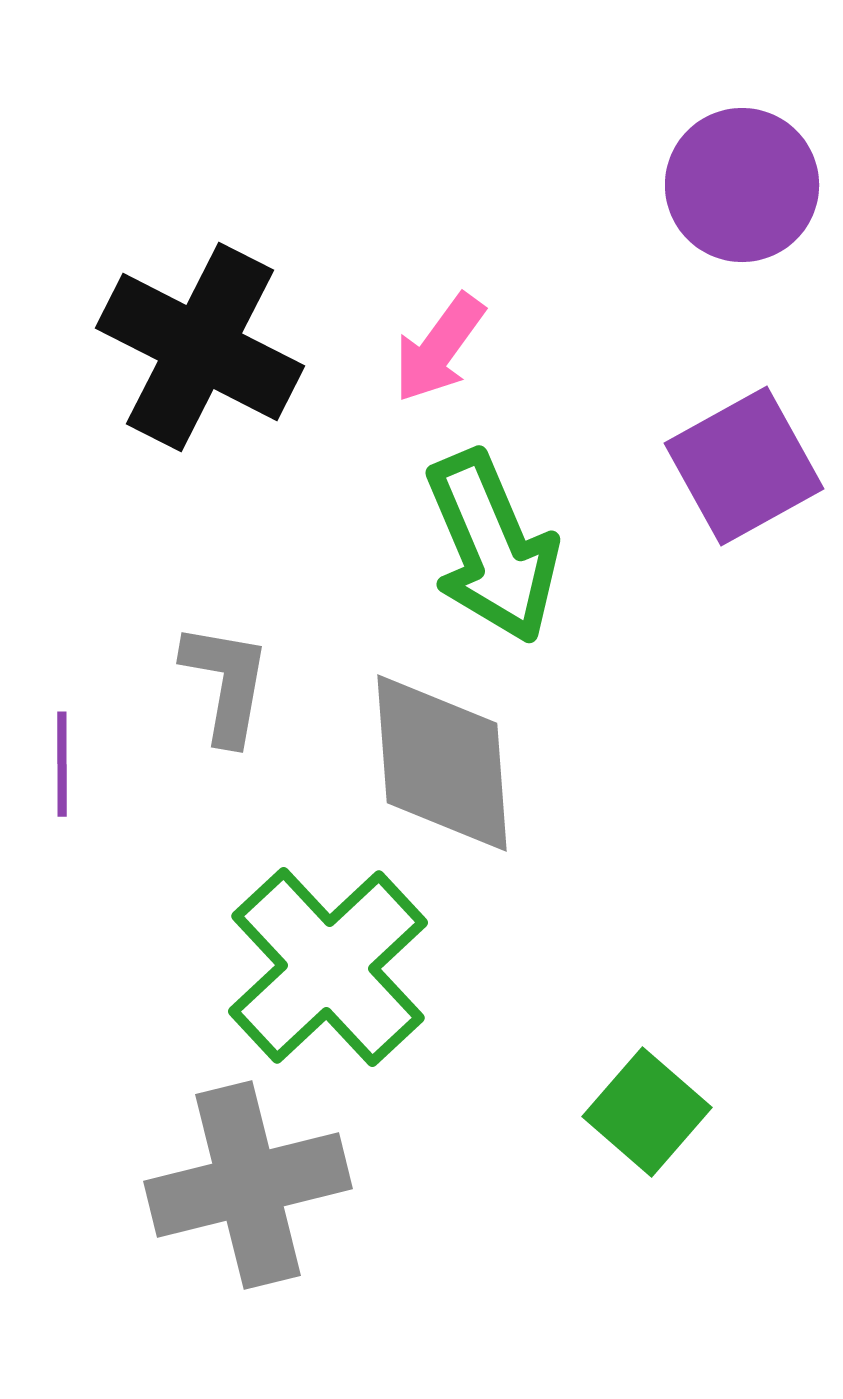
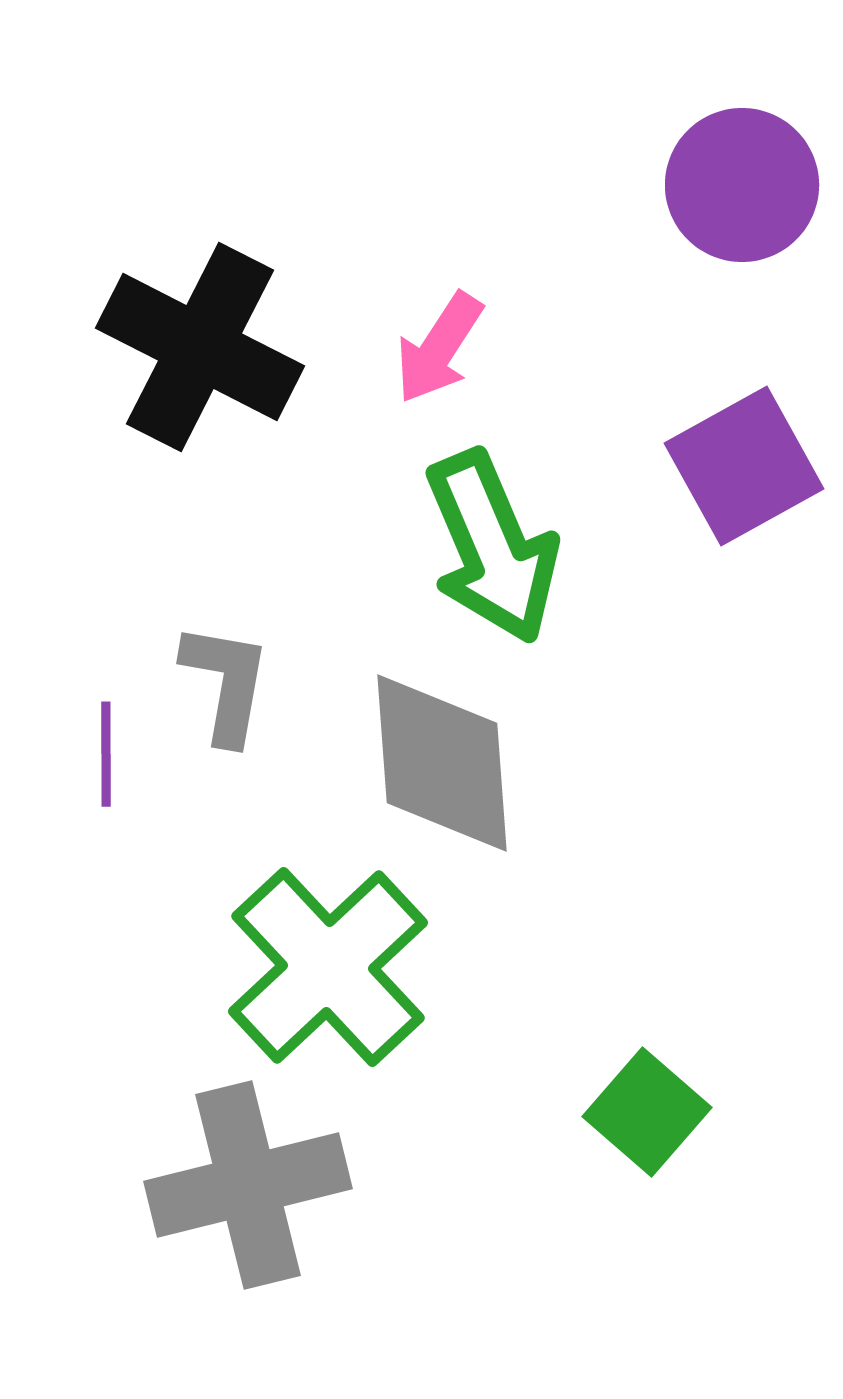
pink arrow: rotated 3 degrees counterclockwise
purple line: moved 44 px right, 10 px up
